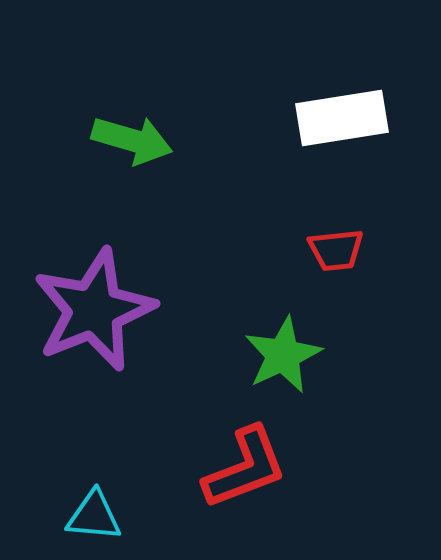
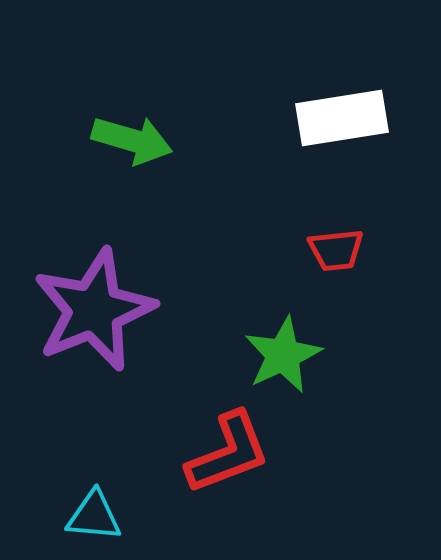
red L-shape: moved 17 px left, 15 px up
